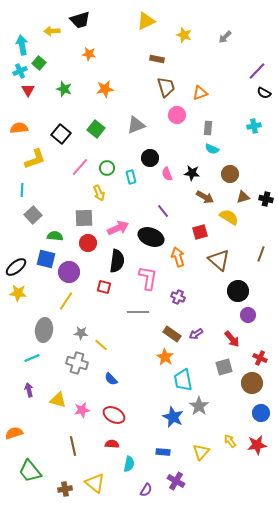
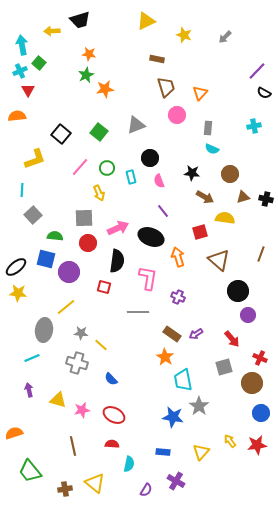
green star at (64, 89): moved 22 px right, 14 px up; rotated 28 degrees clockwise
orange triangle at (200, 93): rotated 28 degrees counterclockwise
orange semicircle at (19, 128): moved 2 px left, 12 px up
green square at (96, 129): moved 3 px right, 3 px down
pink semicircle at (167, 174): moved 8 px left, 7 px down
yellow semicircle at (229, 217): moved 4 px left, 1 px down; rotated 24 degrees counterclockwise
yellow line at (66, 301): moved 6 px down; rotated 18 degrees clockwise
blue star at (173, 417): rotated 15 degrees counterclockwise
